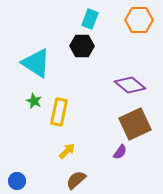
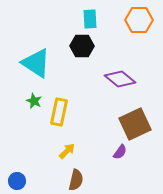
cyan rectangle: rotated 24 degrees counterclockwise
purple diamond: moved 10 px left, 6 px up
brown semicircle: rotated 145 degrees clockwise
